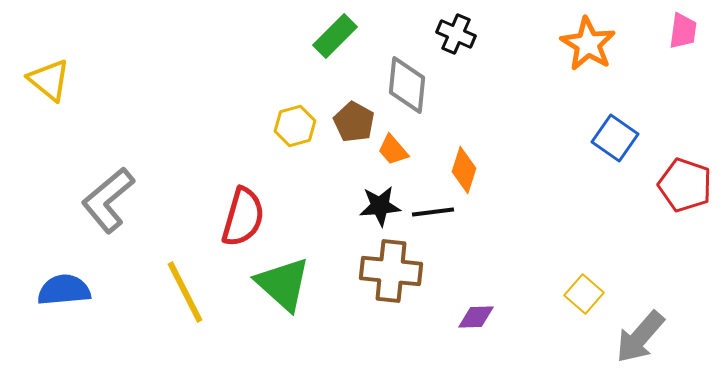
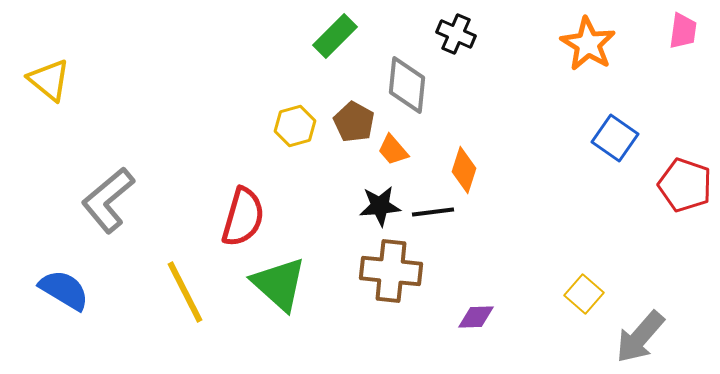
green triangle: moved 4 px left
blue semicircle: rotated 36 degrees clockwise
